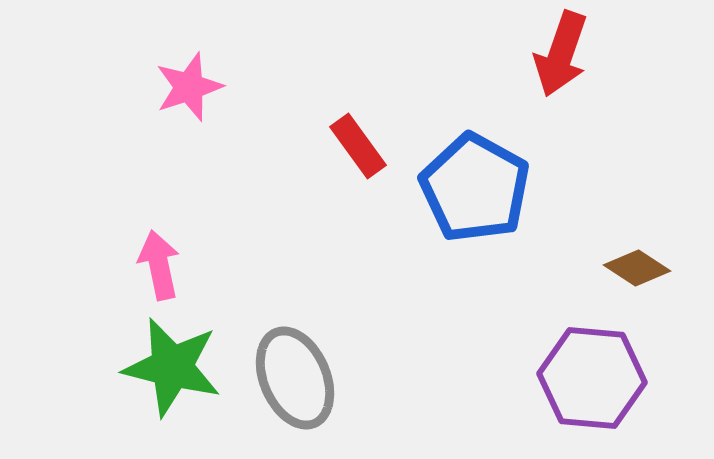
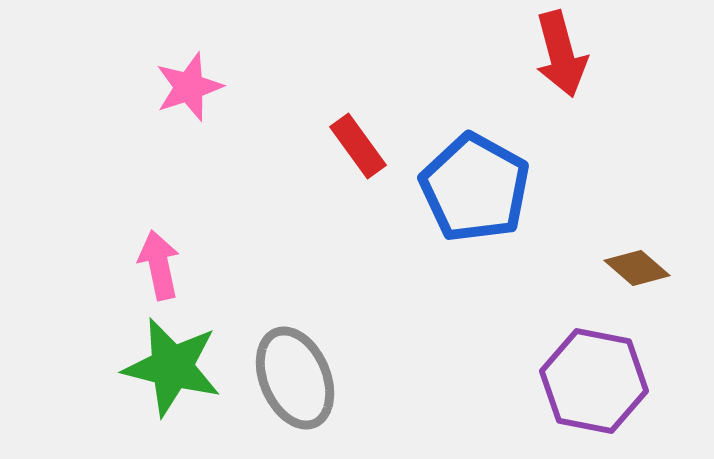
red arrow: rotated 34 degrees counterclockwise
brown diamond: rotated 8 degrees clockwise
purple hexagon: moved 2 px right, 3 px down; rotated 6 degrees clockwise
